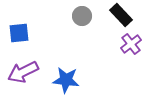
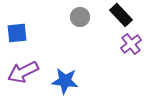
gray circle: moved 2 px left, 1 px down
blue square: moved 2 px left
blue star: moved 1 px left, 1 px down
